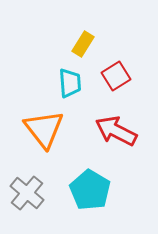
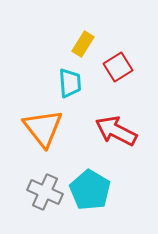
red square: moved 2 px right, 9 px up
orange triangle: moved 1 px left, 1 px up
gray cross: moved 18 px right, 1 px up; rotated 16 degrees counterclockwise
